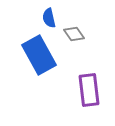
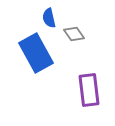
blue rectangle: moved 3 px left, 2 px up
